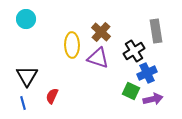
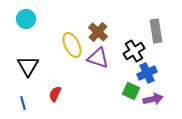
brown cross: moved 3 px left
yellow ellipse: rotated 25 degrees counterclockwise
black triangle: moved 1 px right, 10 px up
red semicircle: moved 3 px right, 2 px up
